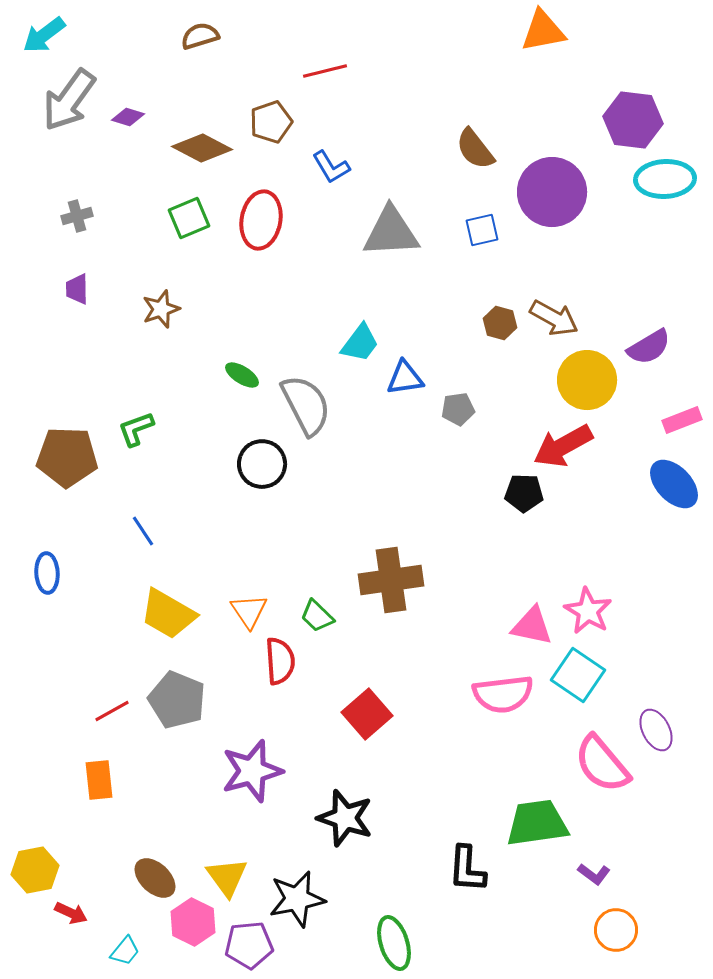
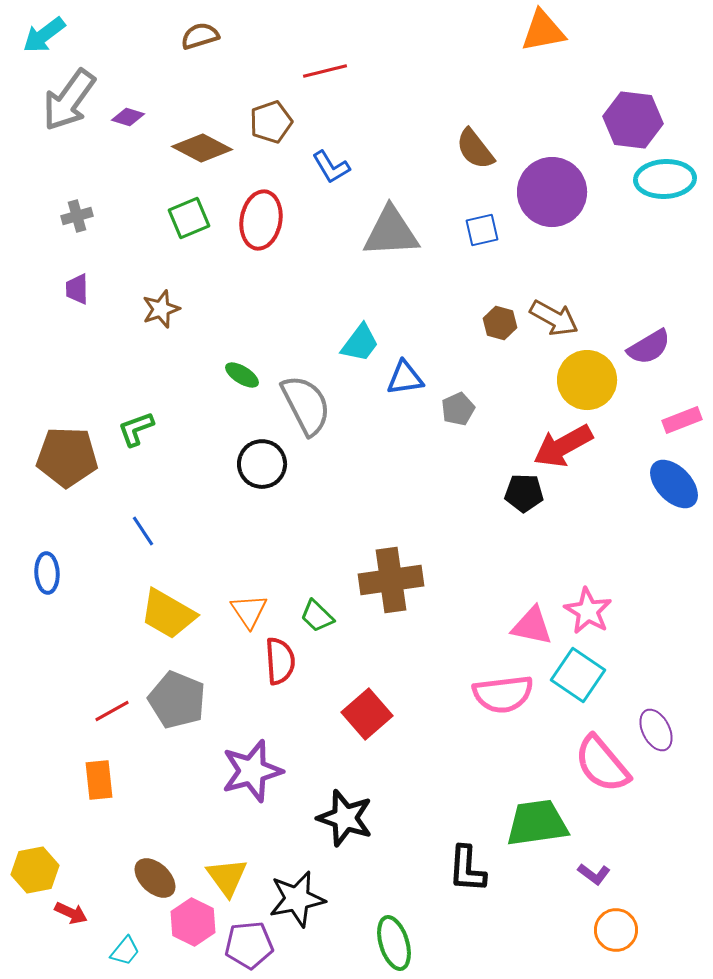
gray pentagon at (458, 409): rotated 16 degrees counterclockwise
